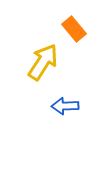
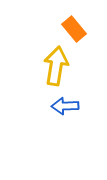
yellow arrow: moved 13 px right, 4 px down; rotated 24 degrees counterclockwise
